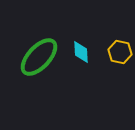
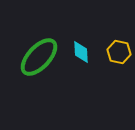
yellow hexagon: moved 1 px left
